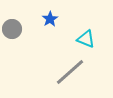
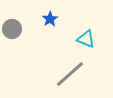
gray line: moved 2 px down
